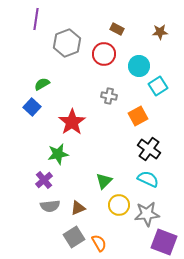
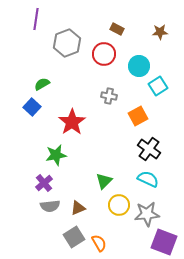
green star: moved 2 px left, 1 px down
purple cross: moved 3 px down
